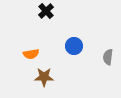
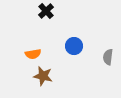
orange semicircle: moved 2 px right
brown star: moved 1 px left, 1 px up; rotated 12 degrees clockwise
